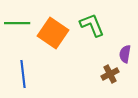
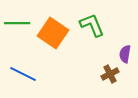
blue line: rotated 56 degrees counterclockwise
